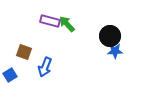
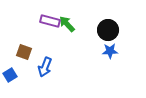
black circle: moved 2 px left, 6 px up
blue star: moved 5 px left
